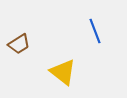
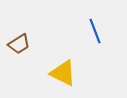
yellow triangle: moved 1 px down; rotated 12 degrees counterclockwise
